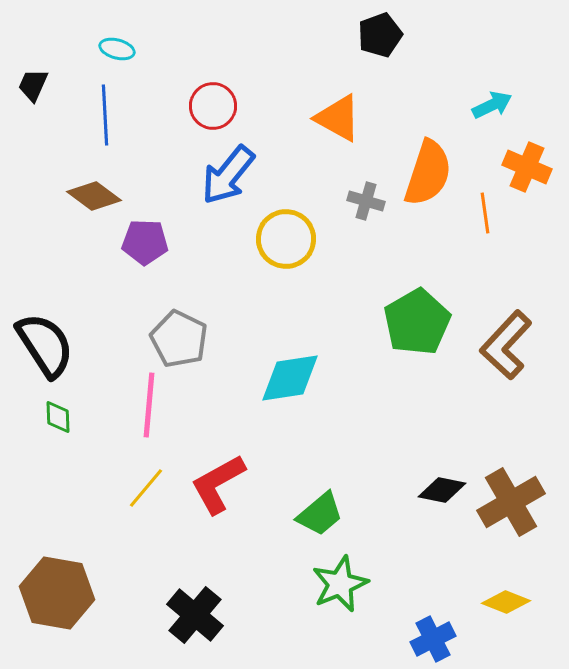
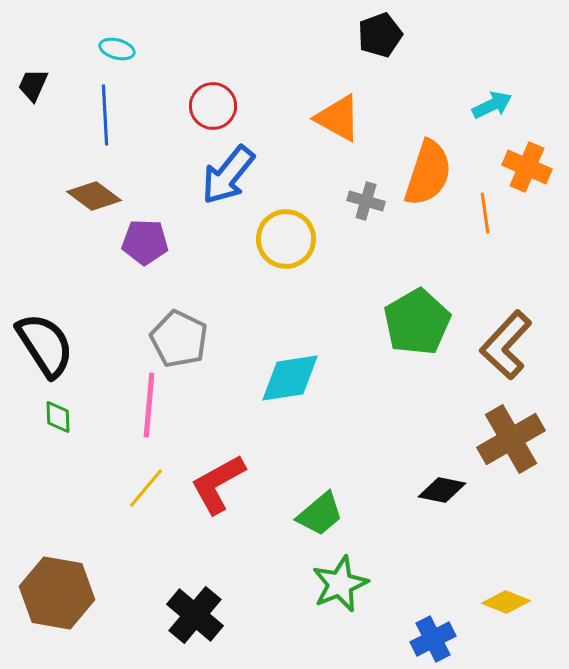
brown cross: moved 63 px up
